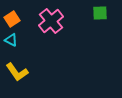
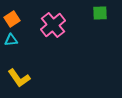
pink cross: moved 2 px right, 4 px down
cyan triangle: rotated 32 degrees counterclockwise
yellow L-shape: moved 2 px right, 6 px down
